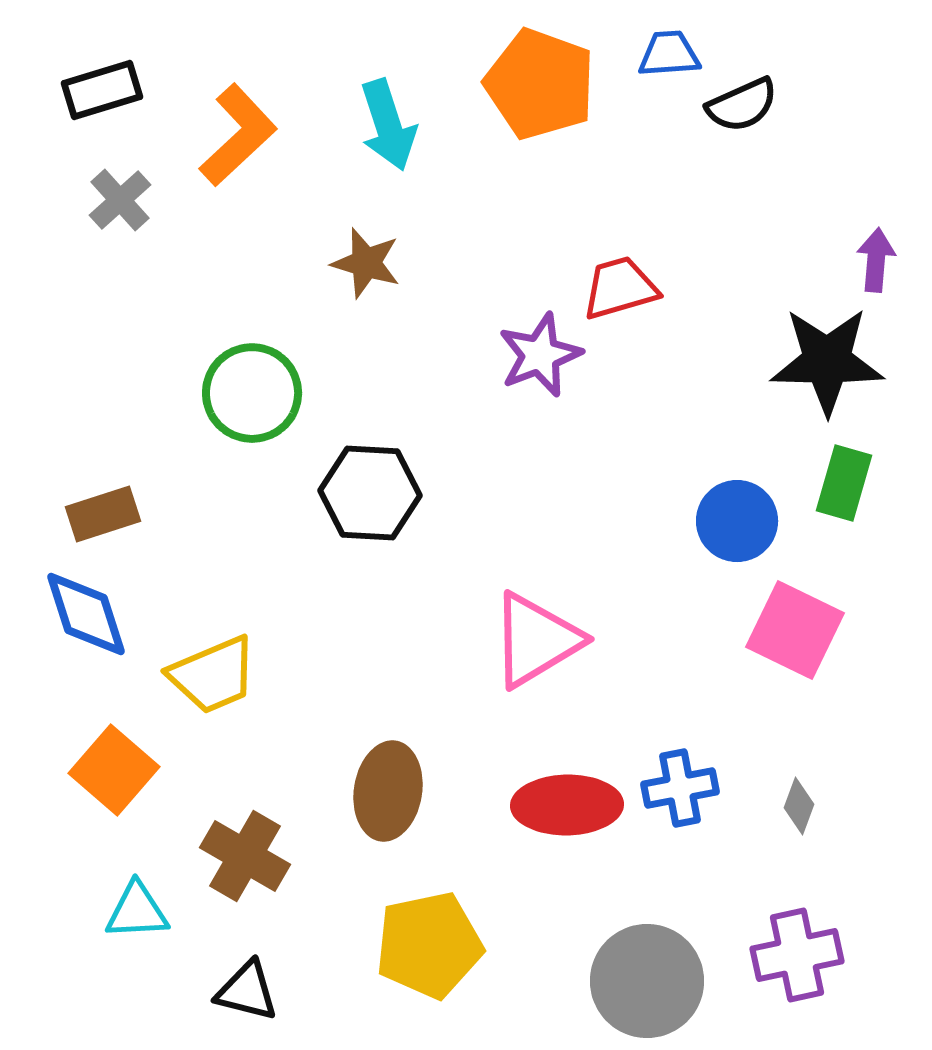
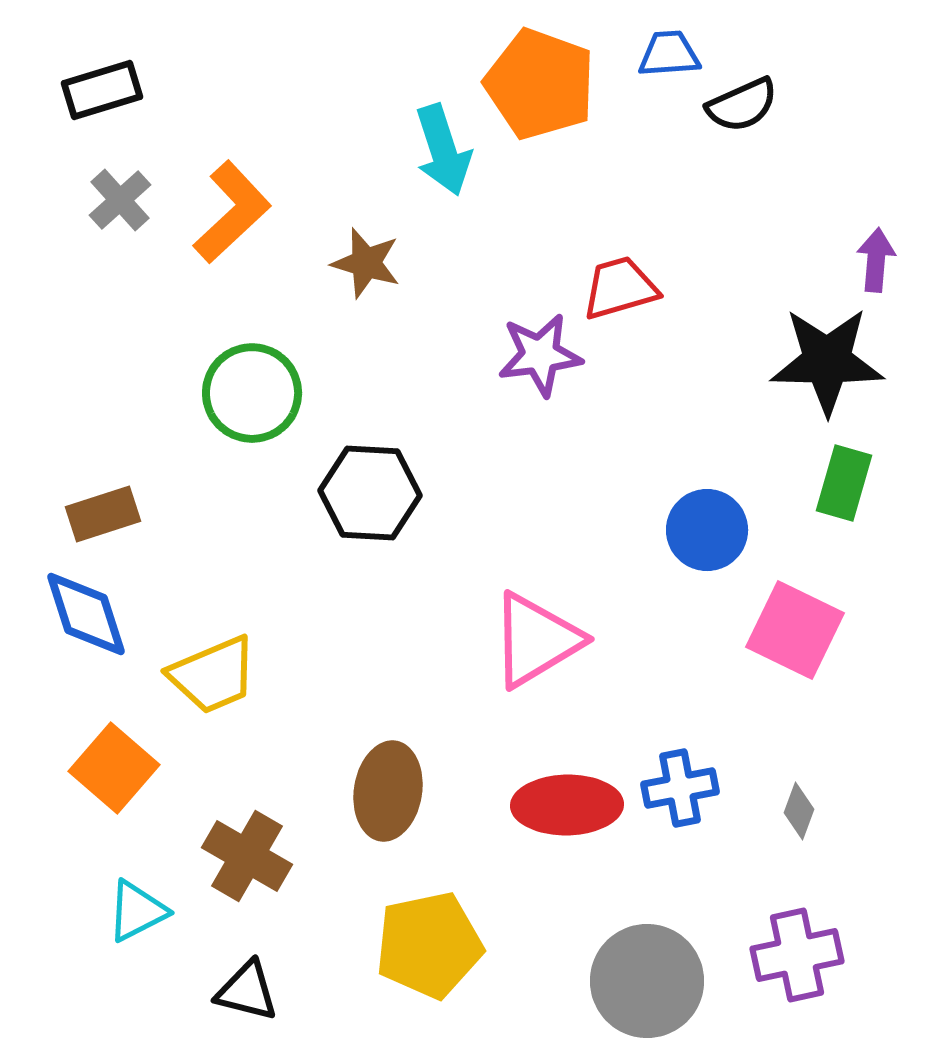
cyan arrow: moved 55 px right, 25 px down
orange L-shape: moved 6 px left, 77 px down
purple star: rotated 14 degrees clockwise
blue circle: moved 30 px left, 9 px down
orange square: moved 2 px up
gray diamond: moved 5 px down
brown cross: moved 2 px right
cyan triangle: rotated 24 degrees counterclockwise
